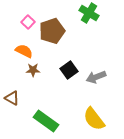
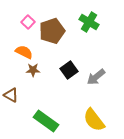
green cross: moved 9 px down
orange semicircle: moved 1 px down
gray arrow: rotated 18 degrees counterclockwise
brown triangle: moved 1 px left, 3 px up
yellow semicircle: moved 1 px down
